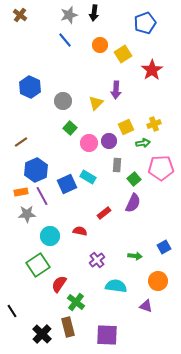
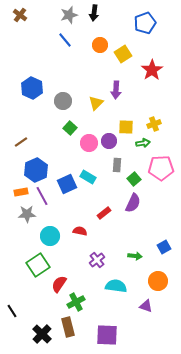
blue hexagon at (30, 87): moved 2 px right, 1 px down
yellow square at (126, 127): rotated 28 degrees clockwise
green cross at (76, 302): rotated 24 degrees clockwise
